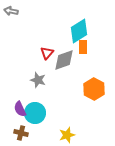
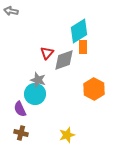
cyan circle: moved 19 px up
